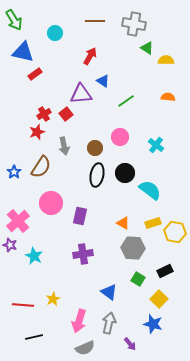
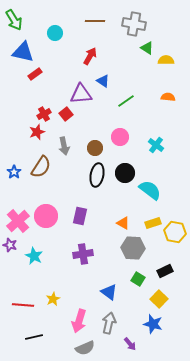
pink circle at (51, 203): moved 5 px left, 13 px down
